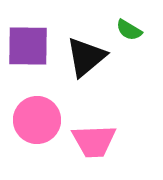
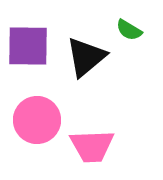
pink trapezoid: moved 2 px left, 5 px down
